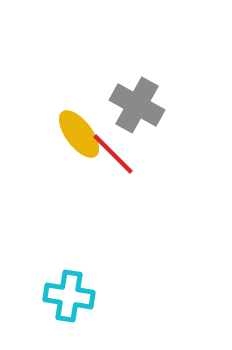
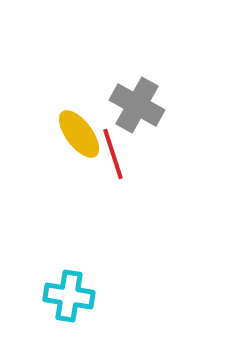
red line: rotated 27 degrees clockwise
